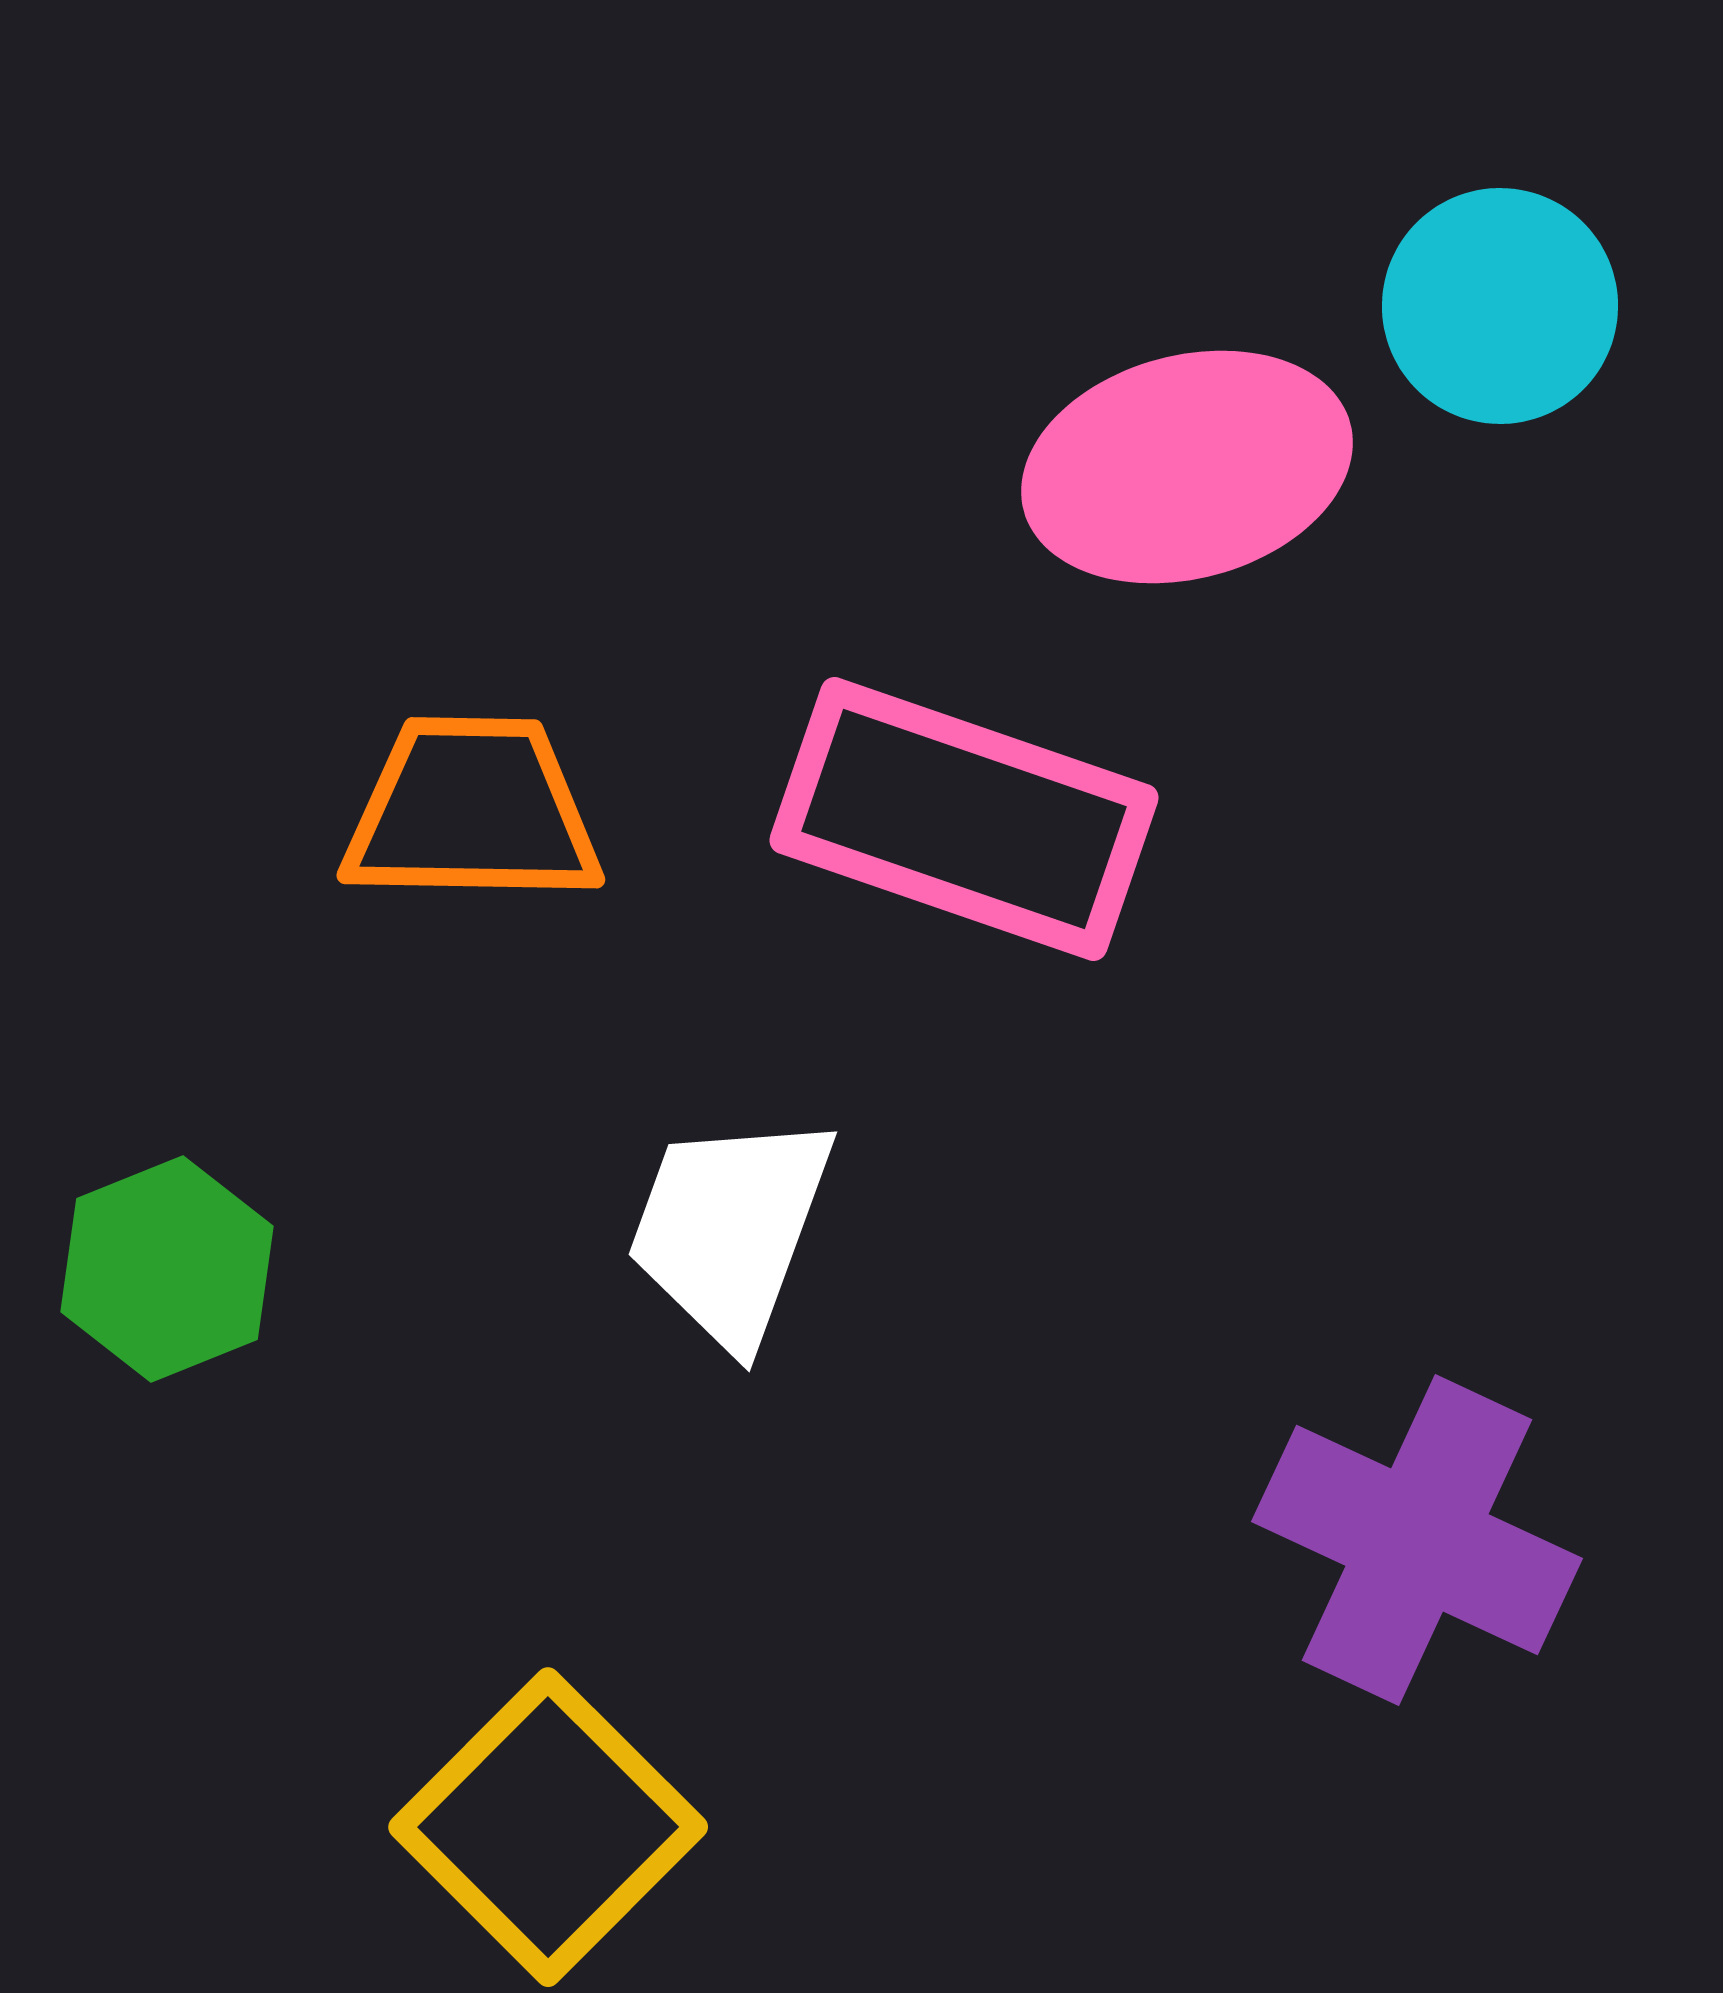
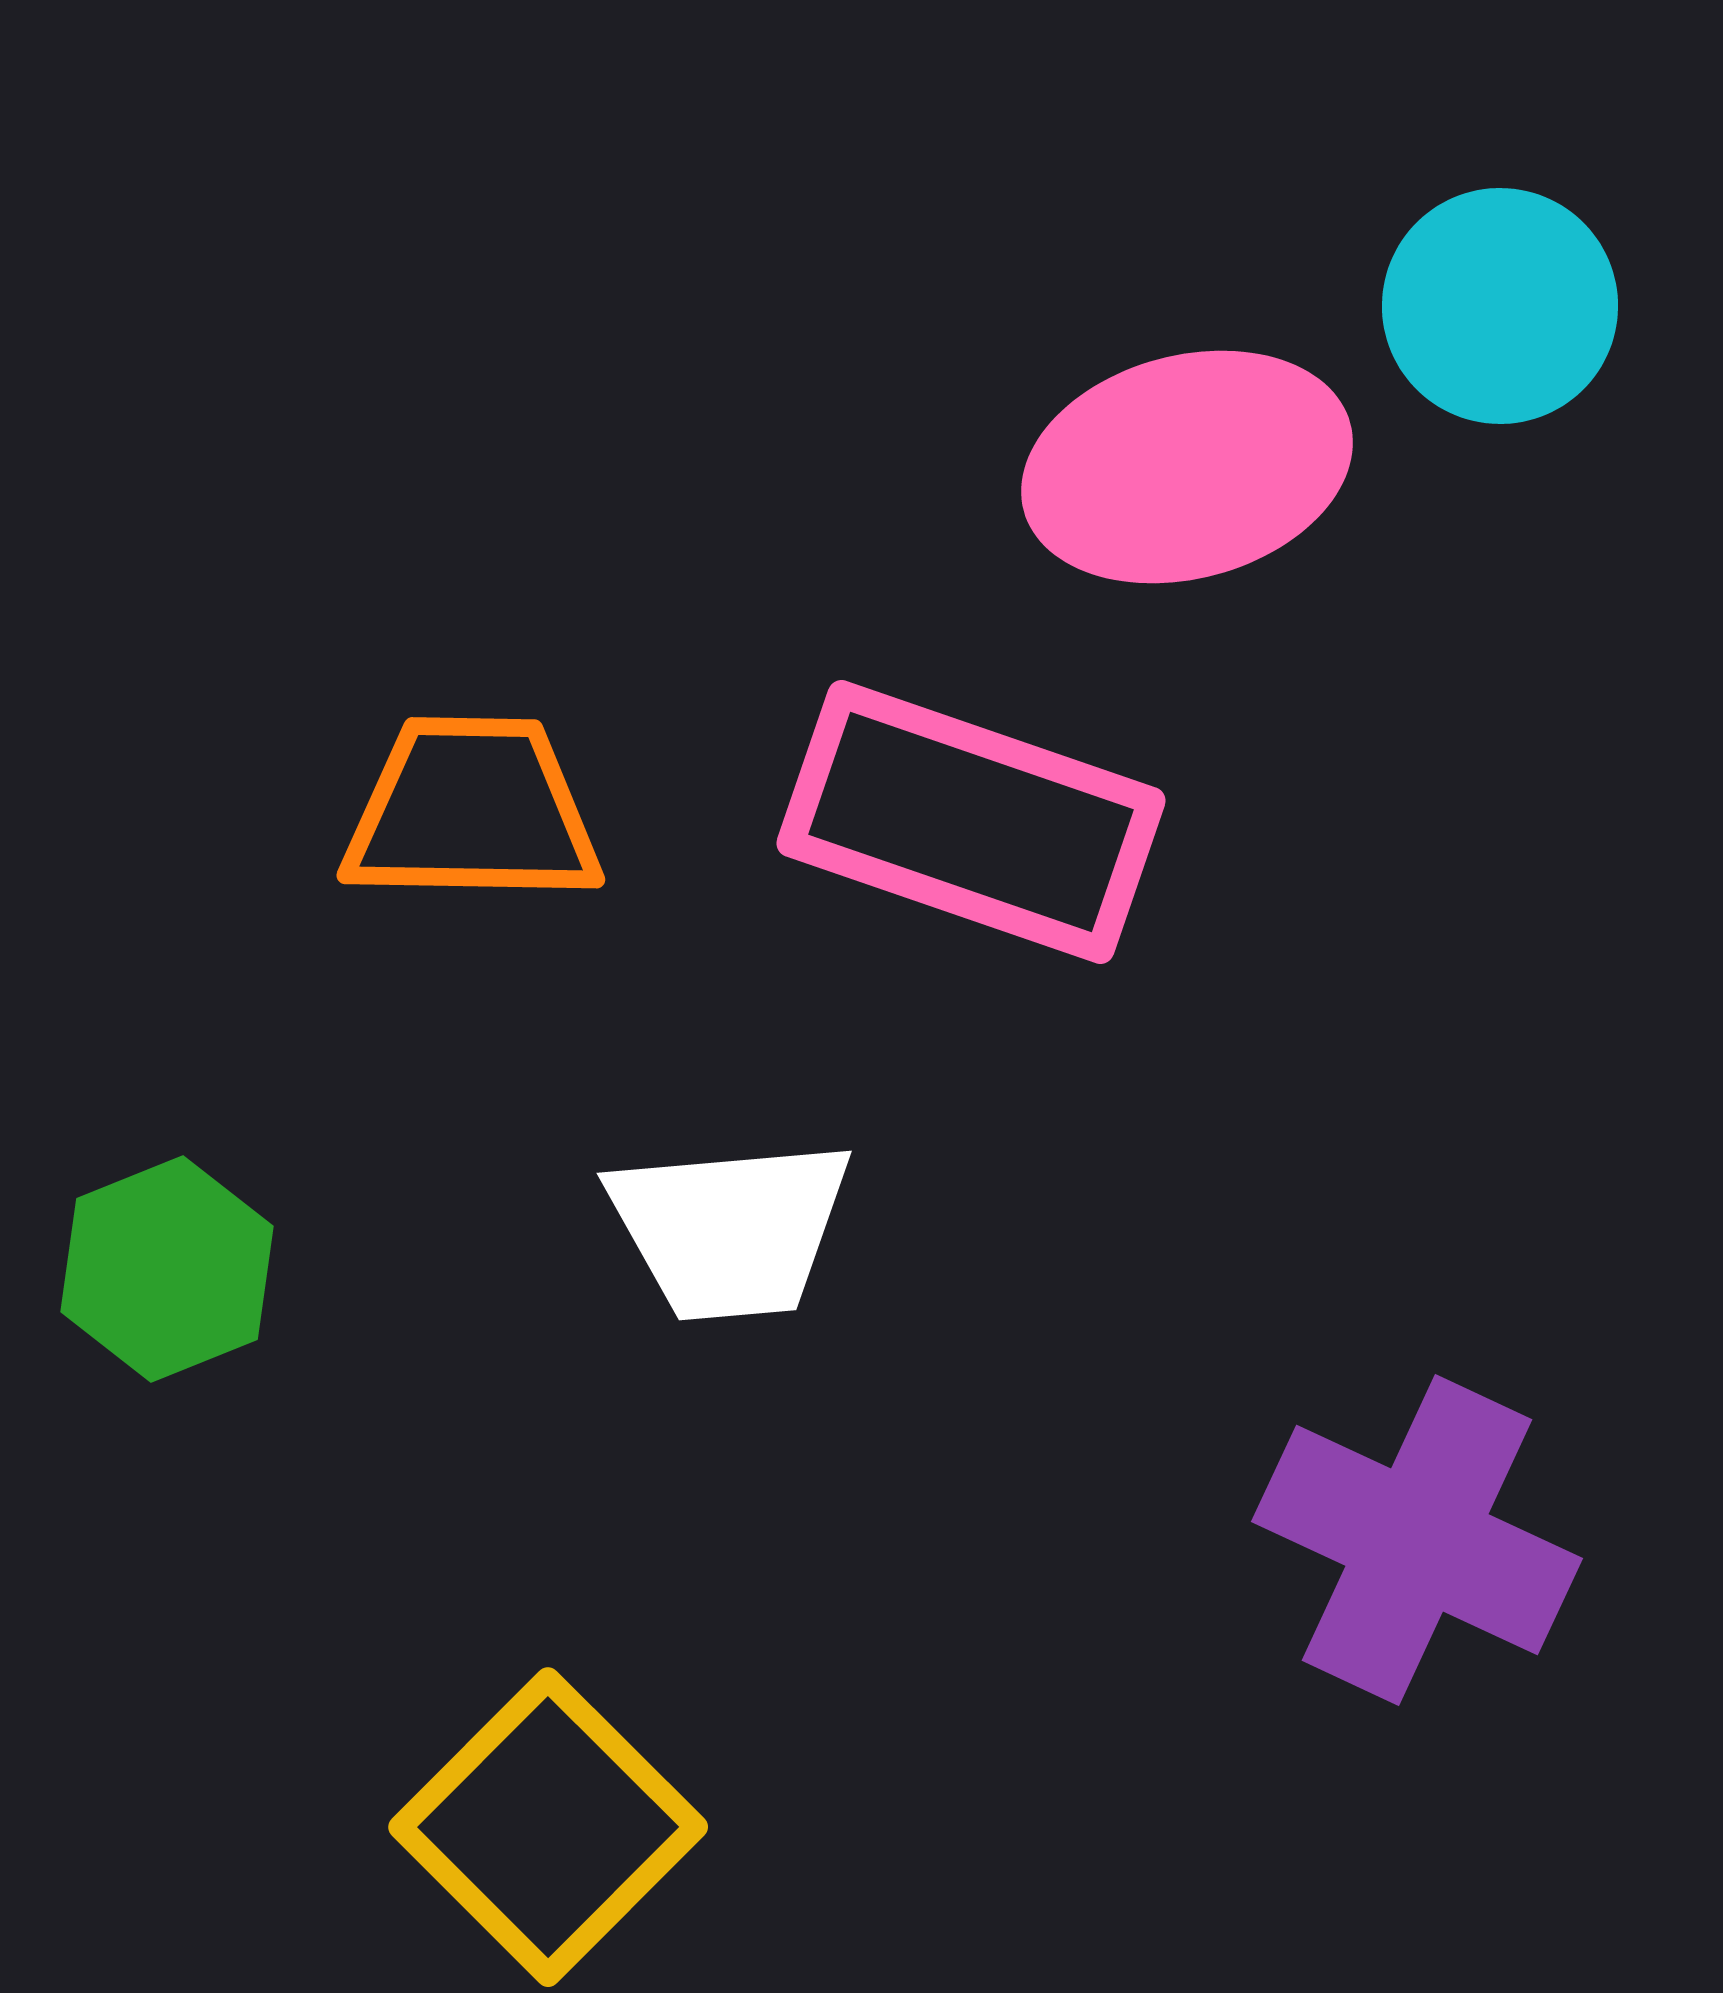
pink rectangle: moved 7 px right, 3 px down
white trapezoid: rotated 115 degrees counterclockwise
